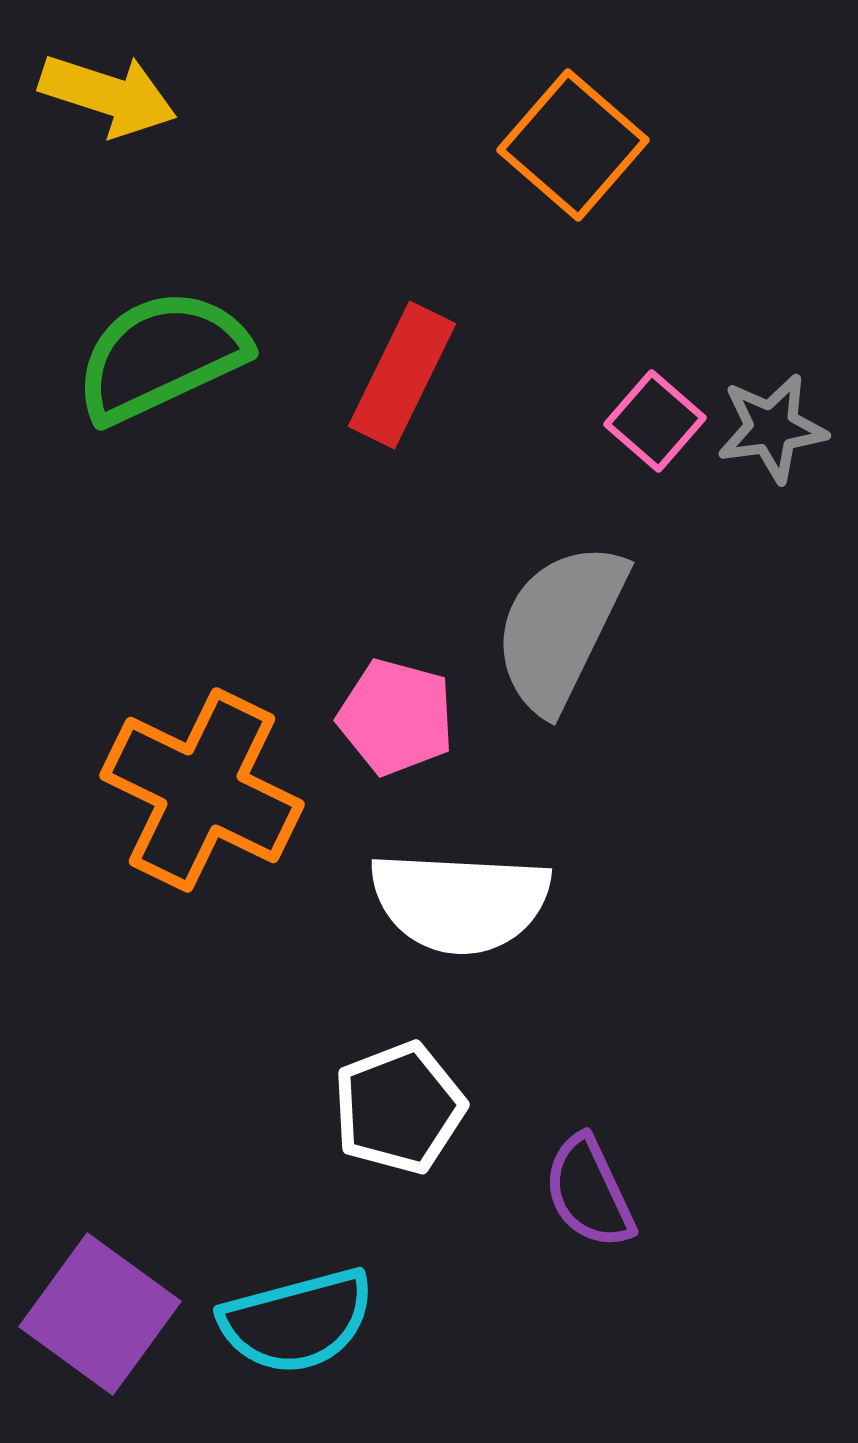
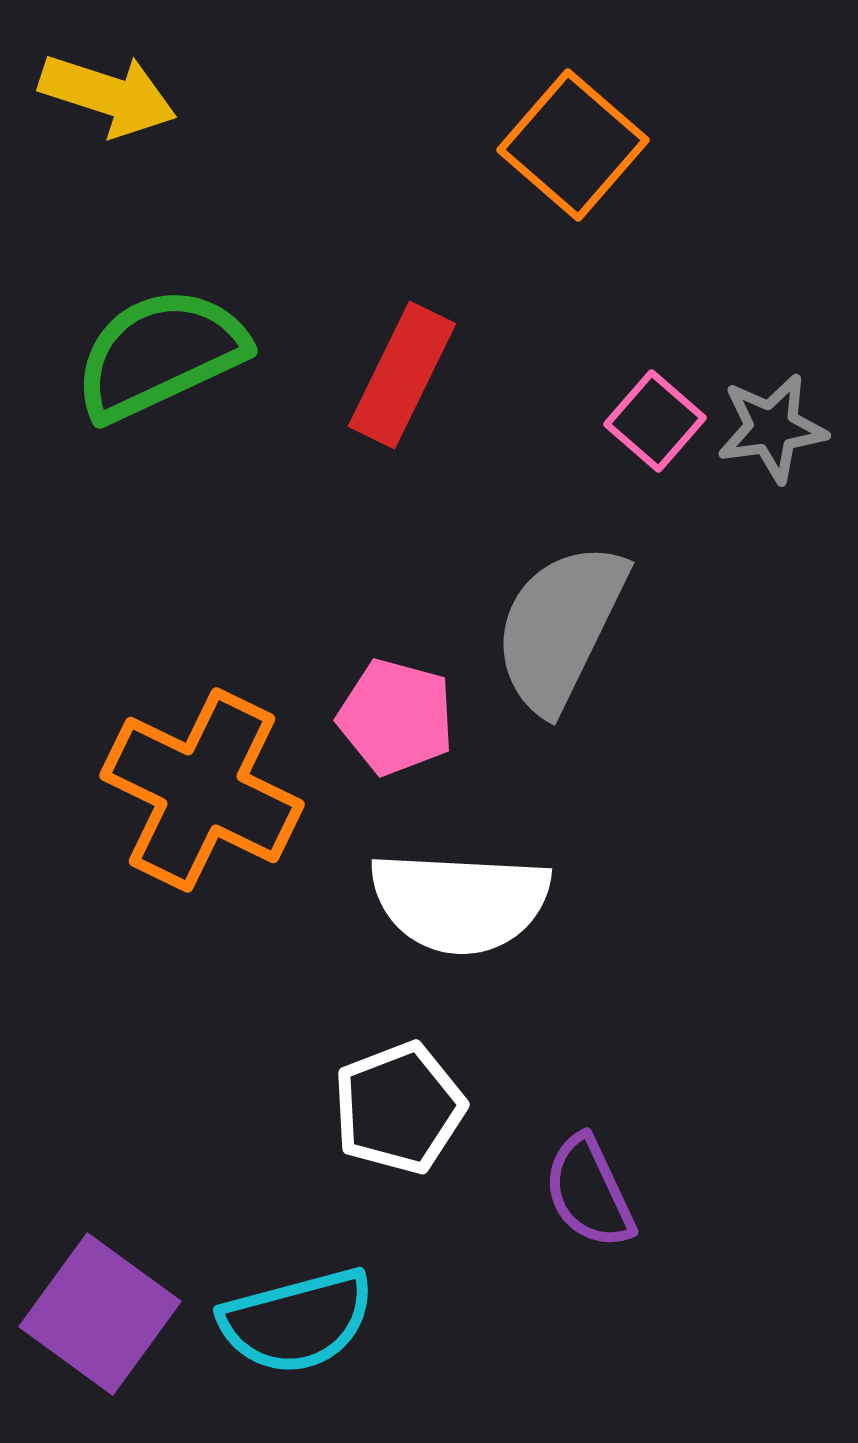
green semicircle: moved 1 px left, 2 px up
